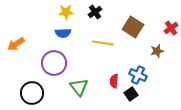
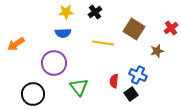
brown square: moved 1 px right, 2 px down
black circle: moved 1 px right, 1 px down
